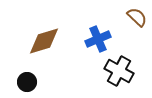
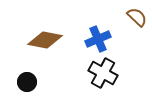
brown diamond: moved 1 px right, 1 px up; rotated 28 degrees clockwise
black cross: moved 16 px left, 2 px down
